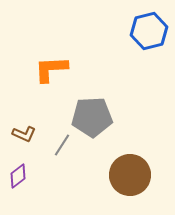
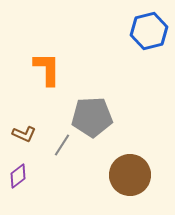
orange L-shape: moved 4 px left; rotated 93 degrees clockwise
